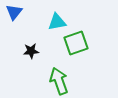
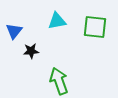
blue triangle: moved 19 px down
cyan triangle: moved 1 px up
green square: moved 19 px right, 16 px up; rotated 25 degrees clockwise
